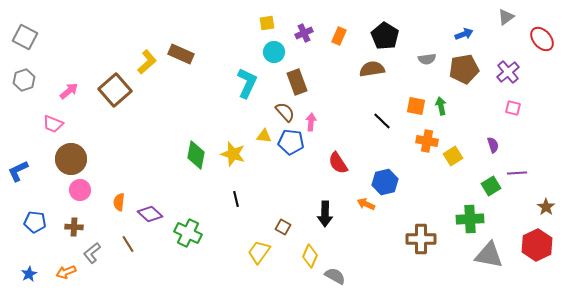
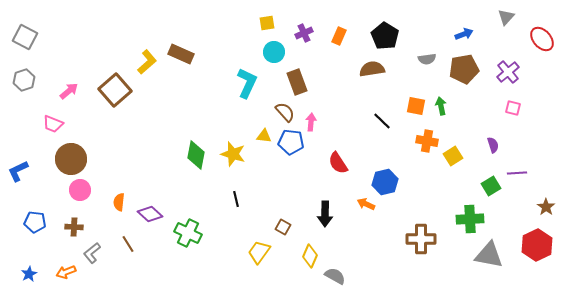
gray triangle at (506, 17): rotated 12 degrees counterclockwise
